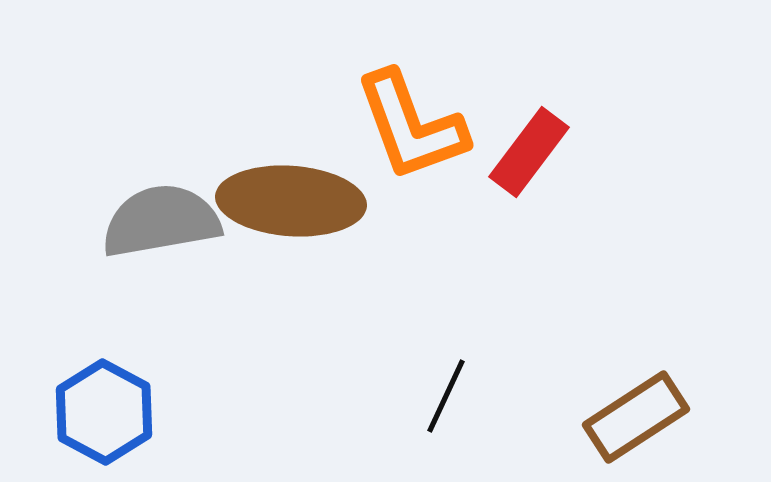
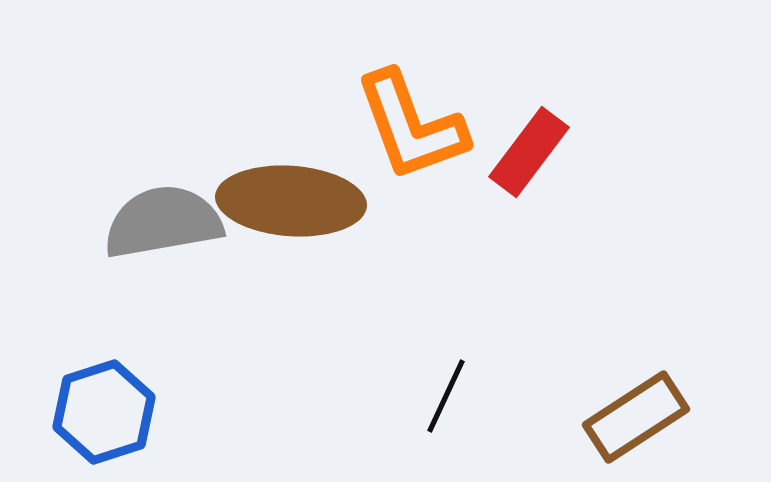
gray semicircle: moved 2 px right, 1 px down
blue hexagon: rotated 14 degrees clockwise
